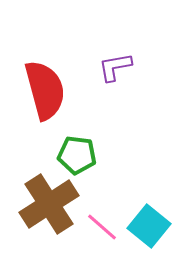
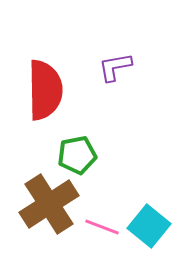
red semicircle: rotated 14 degrees clockwise
green pentagon: rotated 18 degrees counterclockwise
pink line: rotated 20 degrees counterclockwise
